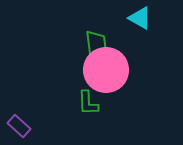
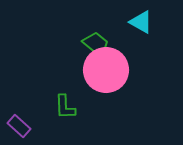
cyan triangle: moved 1 px right, 4 px down
green trapezoid: rotated 44 degrees counterclockwise
green L-shape: moved 23 px left, 4 px down
